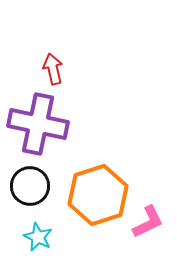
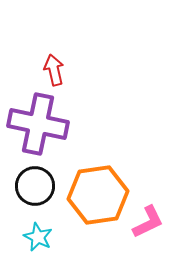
red arrow: moved 1 px right, 1 px down
black circle: moved 5 px right
orange hexagon: rotated 10 degrees clockwise
